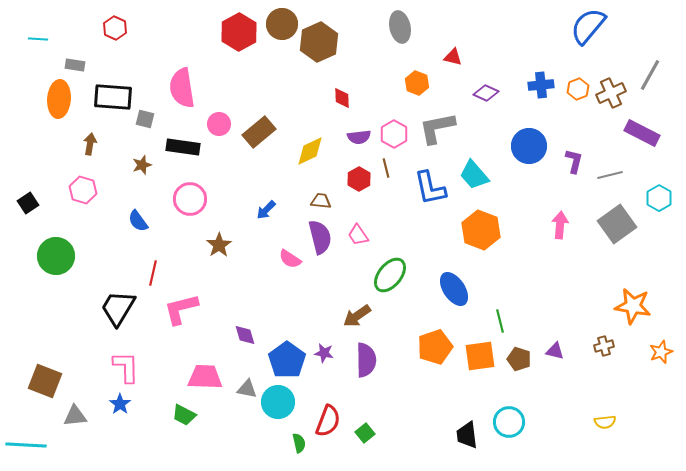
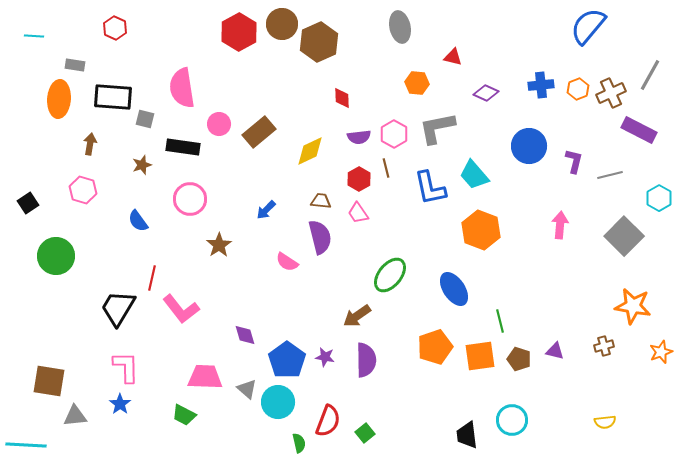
cyan line at (38, 39): moved 4 px left, 3 px up
orange hexagon at (417, 83): rotated 15 degrees counterclockwise
purple rectangle at (642, 133): moved 3 px left, 3 px up
gray square at (617, 224): moved 7 px right, 12 px down; rotated 9 degrees counterclockwise
pink trapezoid at (358, 235): moved 22 px up
pink semicircle at (290, 259): moved 3 px left, 3 px down
red line at (153, 273): moved 1 px left, 5 px down
pink L-shape at (181, 309): rotated 114 degrees counterclockwise
purple star at (324, 353): moved 1 px right, 4 px down
brown square at (45, 381): moved 4 px right; rotated 12 degrees counterclockwise
gray triangle at (247, 389): rotated 30 degrees clockwise
cyan circle at (509, 422): moved 3 px right, 2 px up
